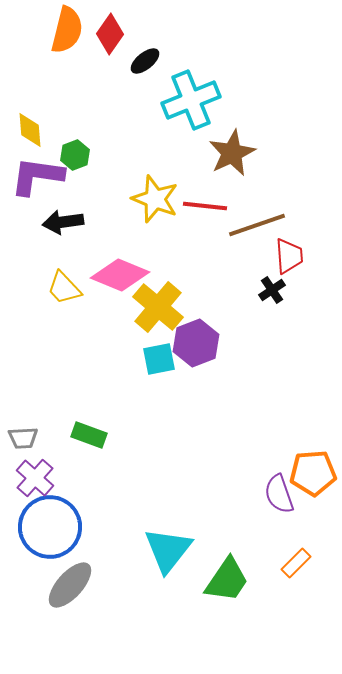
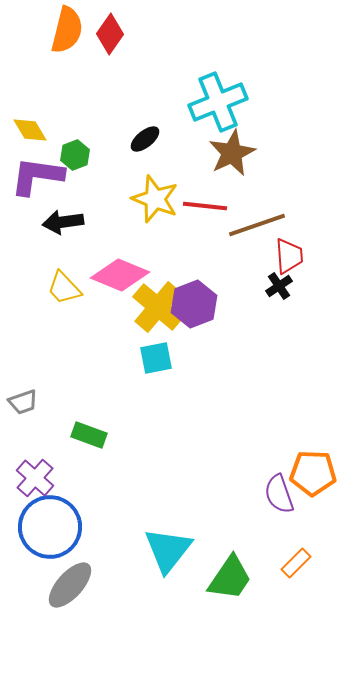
black ellipse: moved 78 px down
cyan cross: moved 27 px right, 2 px down
yellow diamond: rotated 27 degrees counterclockwise
black cross: moved 7 px right, 4 px up
purple hexagon: moved 2 px left, 39 px up
cyan square: moved 3 px left, 1 px up
gray trapezoid: moved 36 px up; rotated 16 degrees counterclockwise
orange pentagon: rotated 6 degrees clockwise
green trapezoid: moved 3 px right, 2 px up
